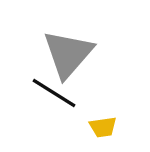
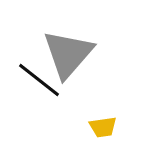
black line: moved 15 px left, 13 px up; rotated 6 degrees clockwise
